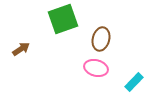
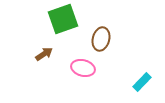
brown arrow: moved 23 px right, 5 px down
pink ellipse: moved 13 px left
cyan rectangle: moved 8 px right
